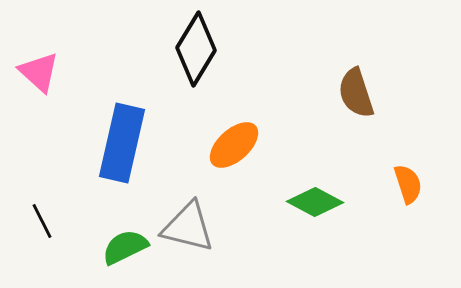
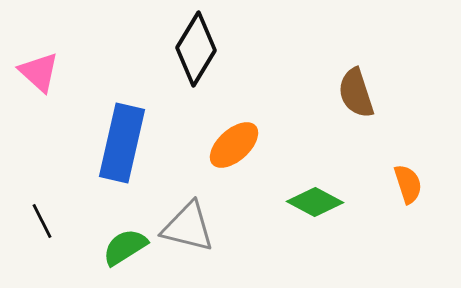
green semicircle: rotated 6 degrees counterclockwise
